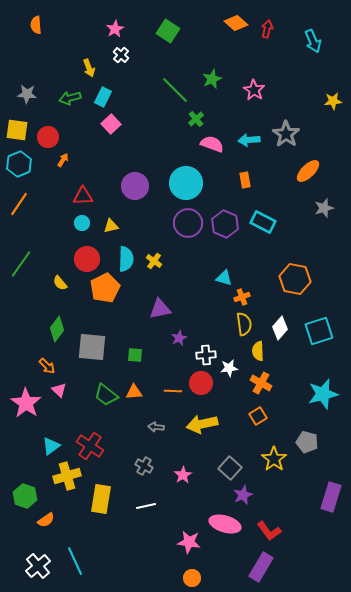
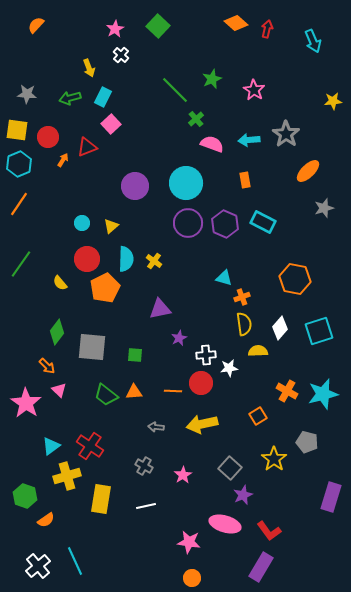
orange semicircle at (36, 25): rotated 48 degrees clockwise
green square at (168, 31): moved 10 px left, 5 px up; rotated 10 degrees clockwise
red triangle at (83, 196): moved 4 px right, 49 px up; rotated 20 degrees counterclockwise
yellow triangle at (111, 226): rotated 28 degrees counterclockwise
green diamond at (57, 329): moved 3 px down
yellow semicircle at (258, 351): rotated 90 degrees clockwise
orange cross at (261, 383): moved 26 px right, 8 px down
